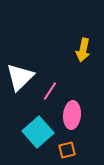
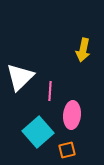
pink line: rotated 30 degrees counterclockwise
